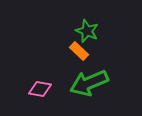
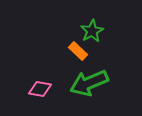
green star: moved 5 px right; rotated 20 degrees clockwise
orange rectangle: moved 1 px left
